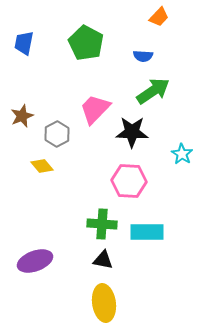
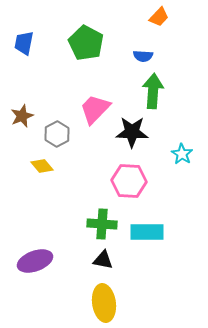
green arrow: rotated 52 degrees counterclockwise
